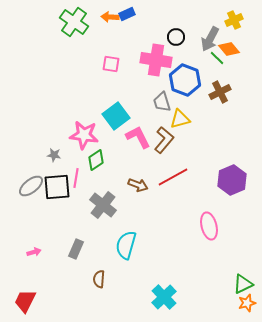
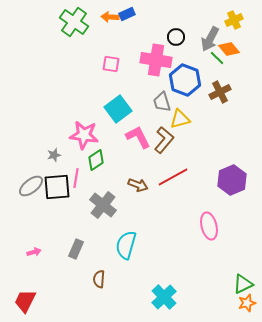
cyan square: moved 2 px right, 7 px up
gray star: rotated 24 degrees counterclockwise
